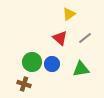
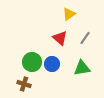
gray line: rotated 16 degrees counterclockwise
green triangle: moved 1 px right, 1 px up
